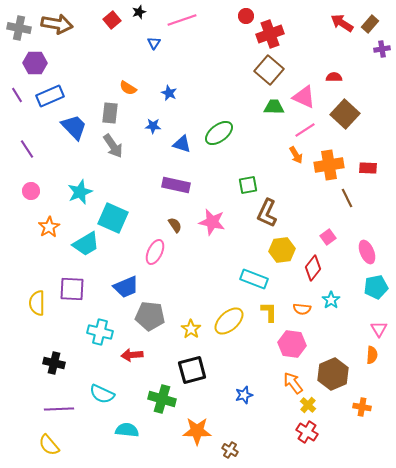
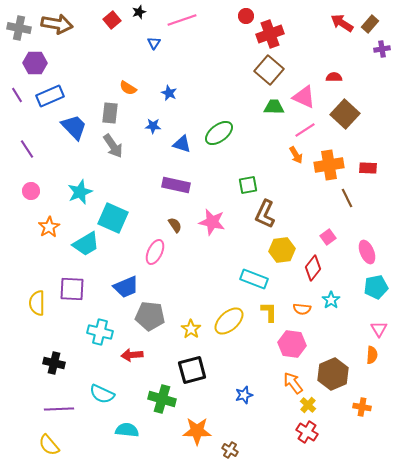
brown L-shape at (267, 213): moved 2 px left, 1 px down
